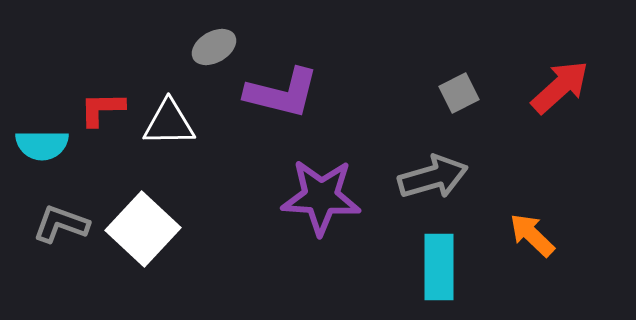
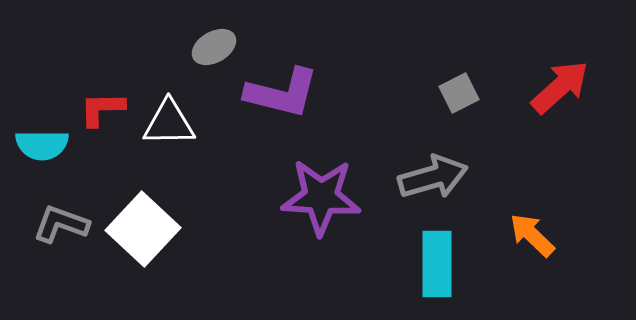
cyan rectangle: moved 2 px left, 3 px up
